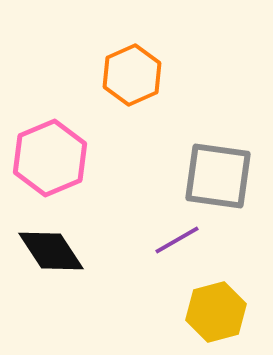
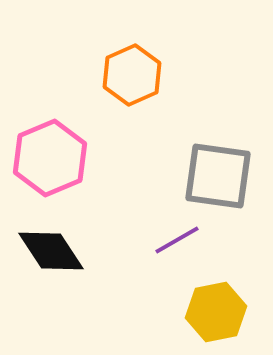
yellow hexagon: rotated 4 degrees clockwise
